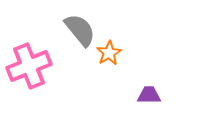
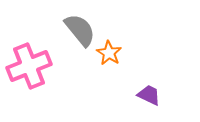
orange star: rotated 10 degrees counterclockwise
purple trapezoid: rotated 25 degrees clockwise
